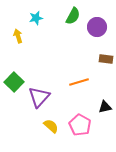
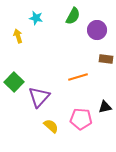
cyan star: rotated 24 degrees clockwise
purple circle: moved 3 px down
orange line: moved 1 px left, 5 px up
pink pentagon: moved 1 px right, 6 px up; rotated 25 degrees counterclockwise
